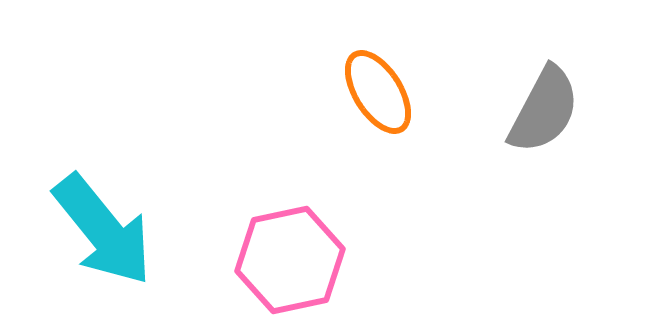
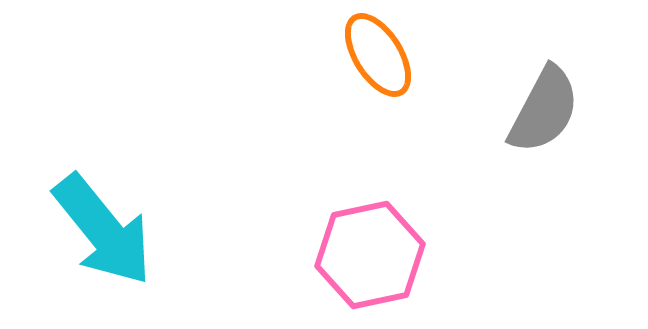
orange ellipse: moved 37 px up
pink hexagon: moved 80 px right, 5 px up
